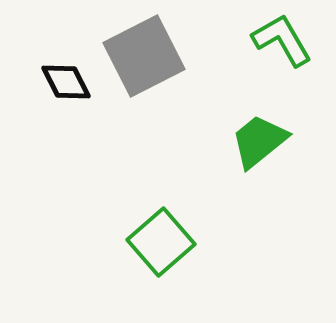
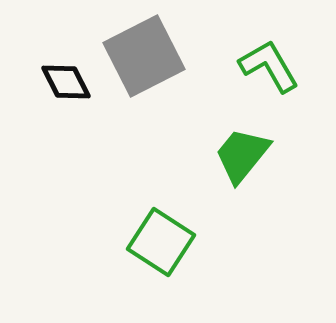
green L-shape: moved 13 px left, 26 px down
green trapezoid: moved 17 px left, 14 px down; rotated 12 degrees counterclockwise
green square: rotated 16 degrees counterclockwise
